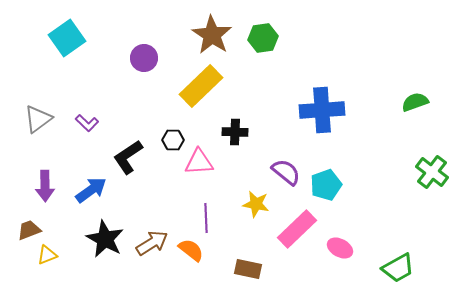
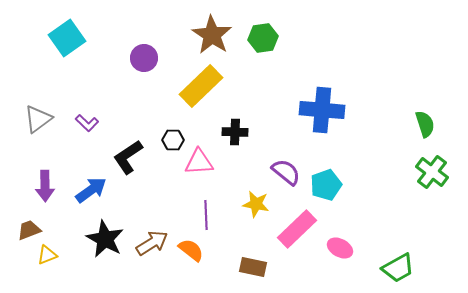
green semicircle: moved 10 px right, 22 px down; rotated 92 degrees clockwise
blue cross: rotated 9 degrees clockwise
purple line: moved 3 px up
brown rectangle: moved 5 px right, 2 px up
